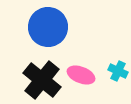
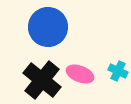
pink ellipse: moved 1 px left, 1 px up
